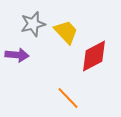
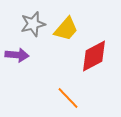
yellow trapezoid: moved 3 px up; rotated 84 degrees clockwise
